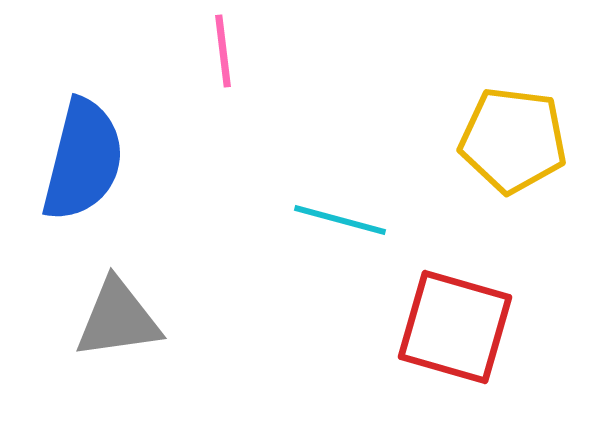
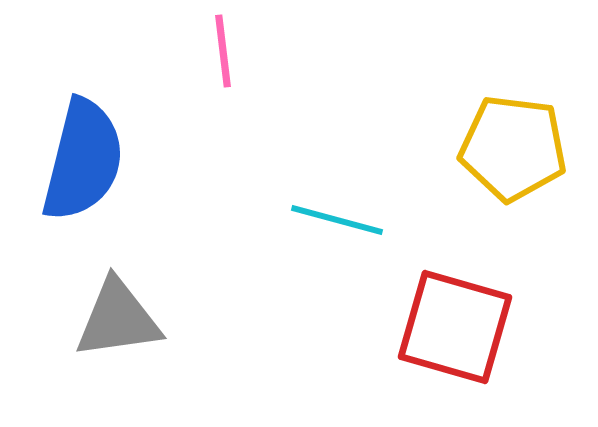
yellow pentagon: moved 8 px down
cyan line: moved 3 px left
